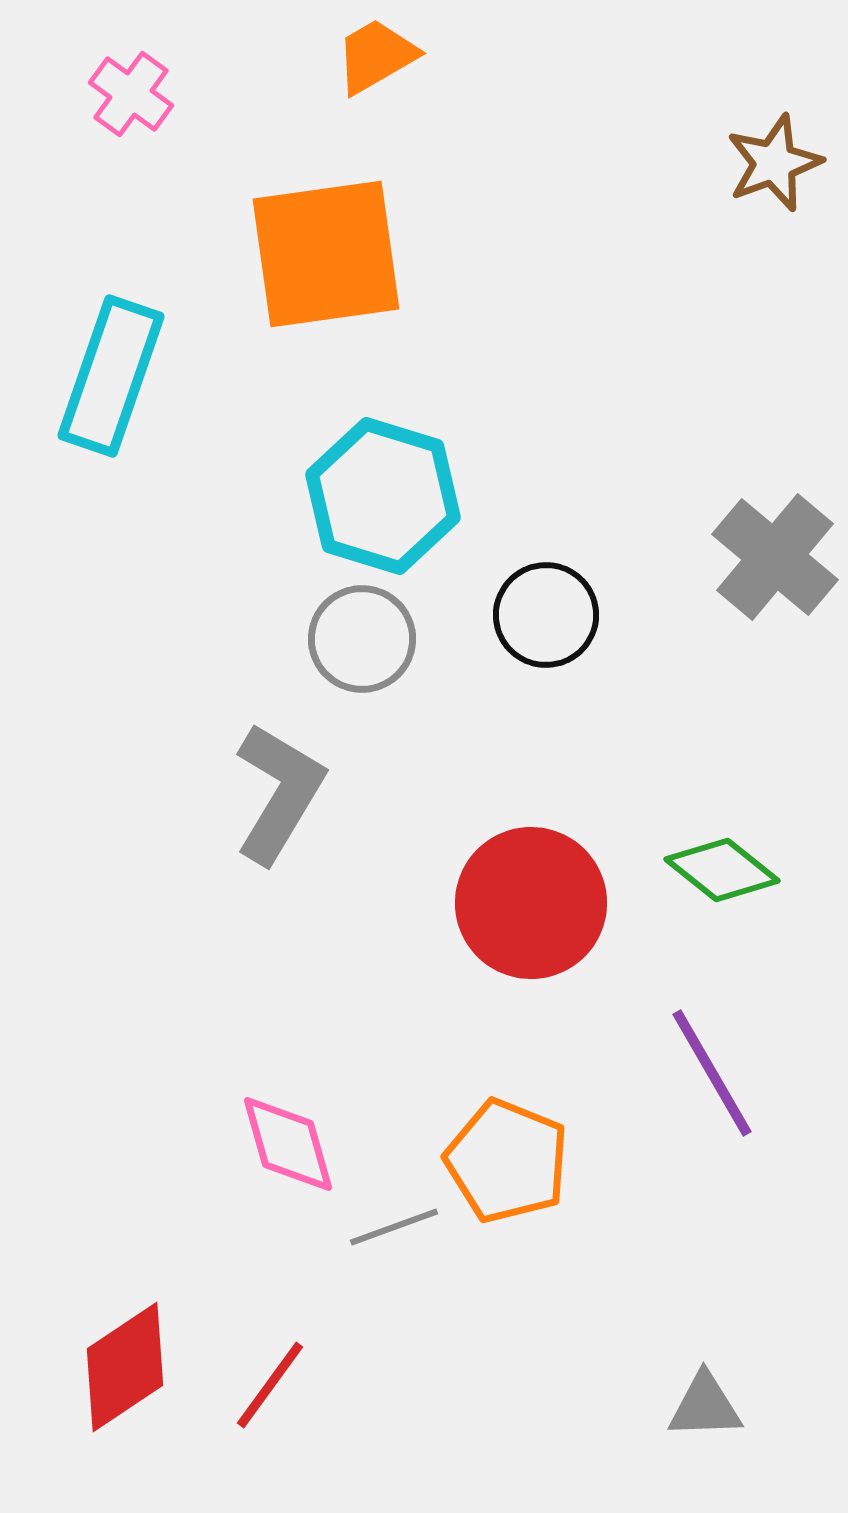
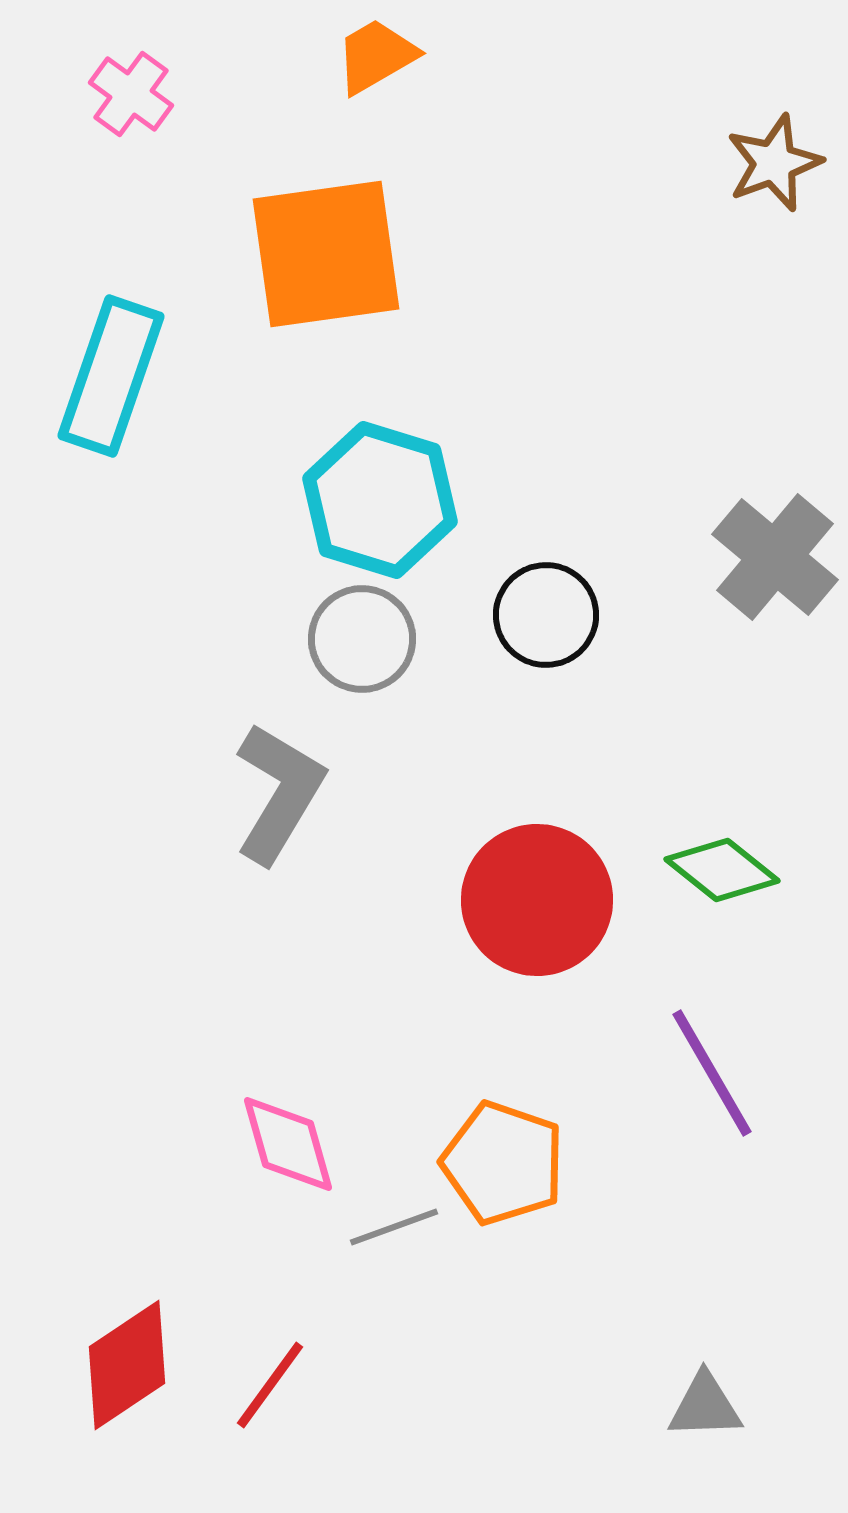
cyan hexagon: moved 3 px left, 4 px down
red circle: moved 6 px right, 3 px up
orange pentagon: moved 4 px left, 2 px down; rotated 3 degrees counterclockwise
red diamond: moved 2 px right, 2 px up
